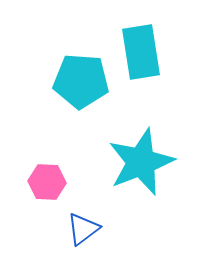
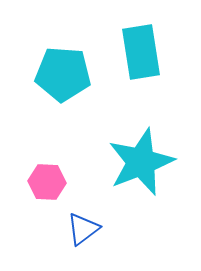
cyan pentagon: moved 18 px left, 7 px up
